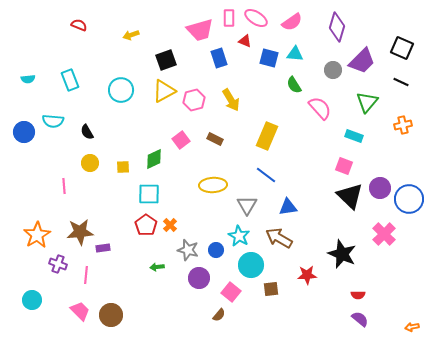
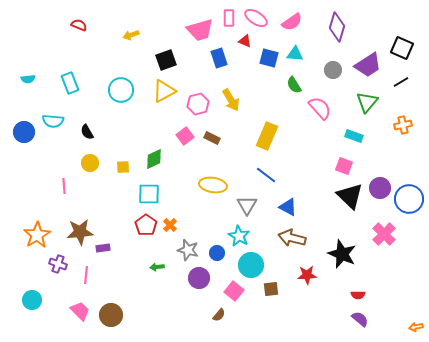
purple trapezoid at (362, 61): moved 6 px right, 4 px down; rotated 12 degrees clockwise
cyan rectangle at (70, 80): moved 3 px down
black line at (401, 82): rotated 56 degrees counterclockwise
pink hexagon at (194, 100): moved 4 px right, 4 px down
brown rectangle at (215, 139): moved 3 px left, 1 px up
pink square at (181, 140): moved 4 px right, 4 px up
yellow ellipse at (213, 185): rotated 12 degrees clockwise
blue triangle at (288, 207): rotated 36 degrees clockwise
brown arrow at (279, 238): moved 13 px right; rotated 16 degrees counterclockwise
blue circle at (216, 250): moved 1 px right, 3 px down
pink square at (231, 292): moved 3 px right, 1 px up
orange arrow at (412, 327): moved 4 px right
